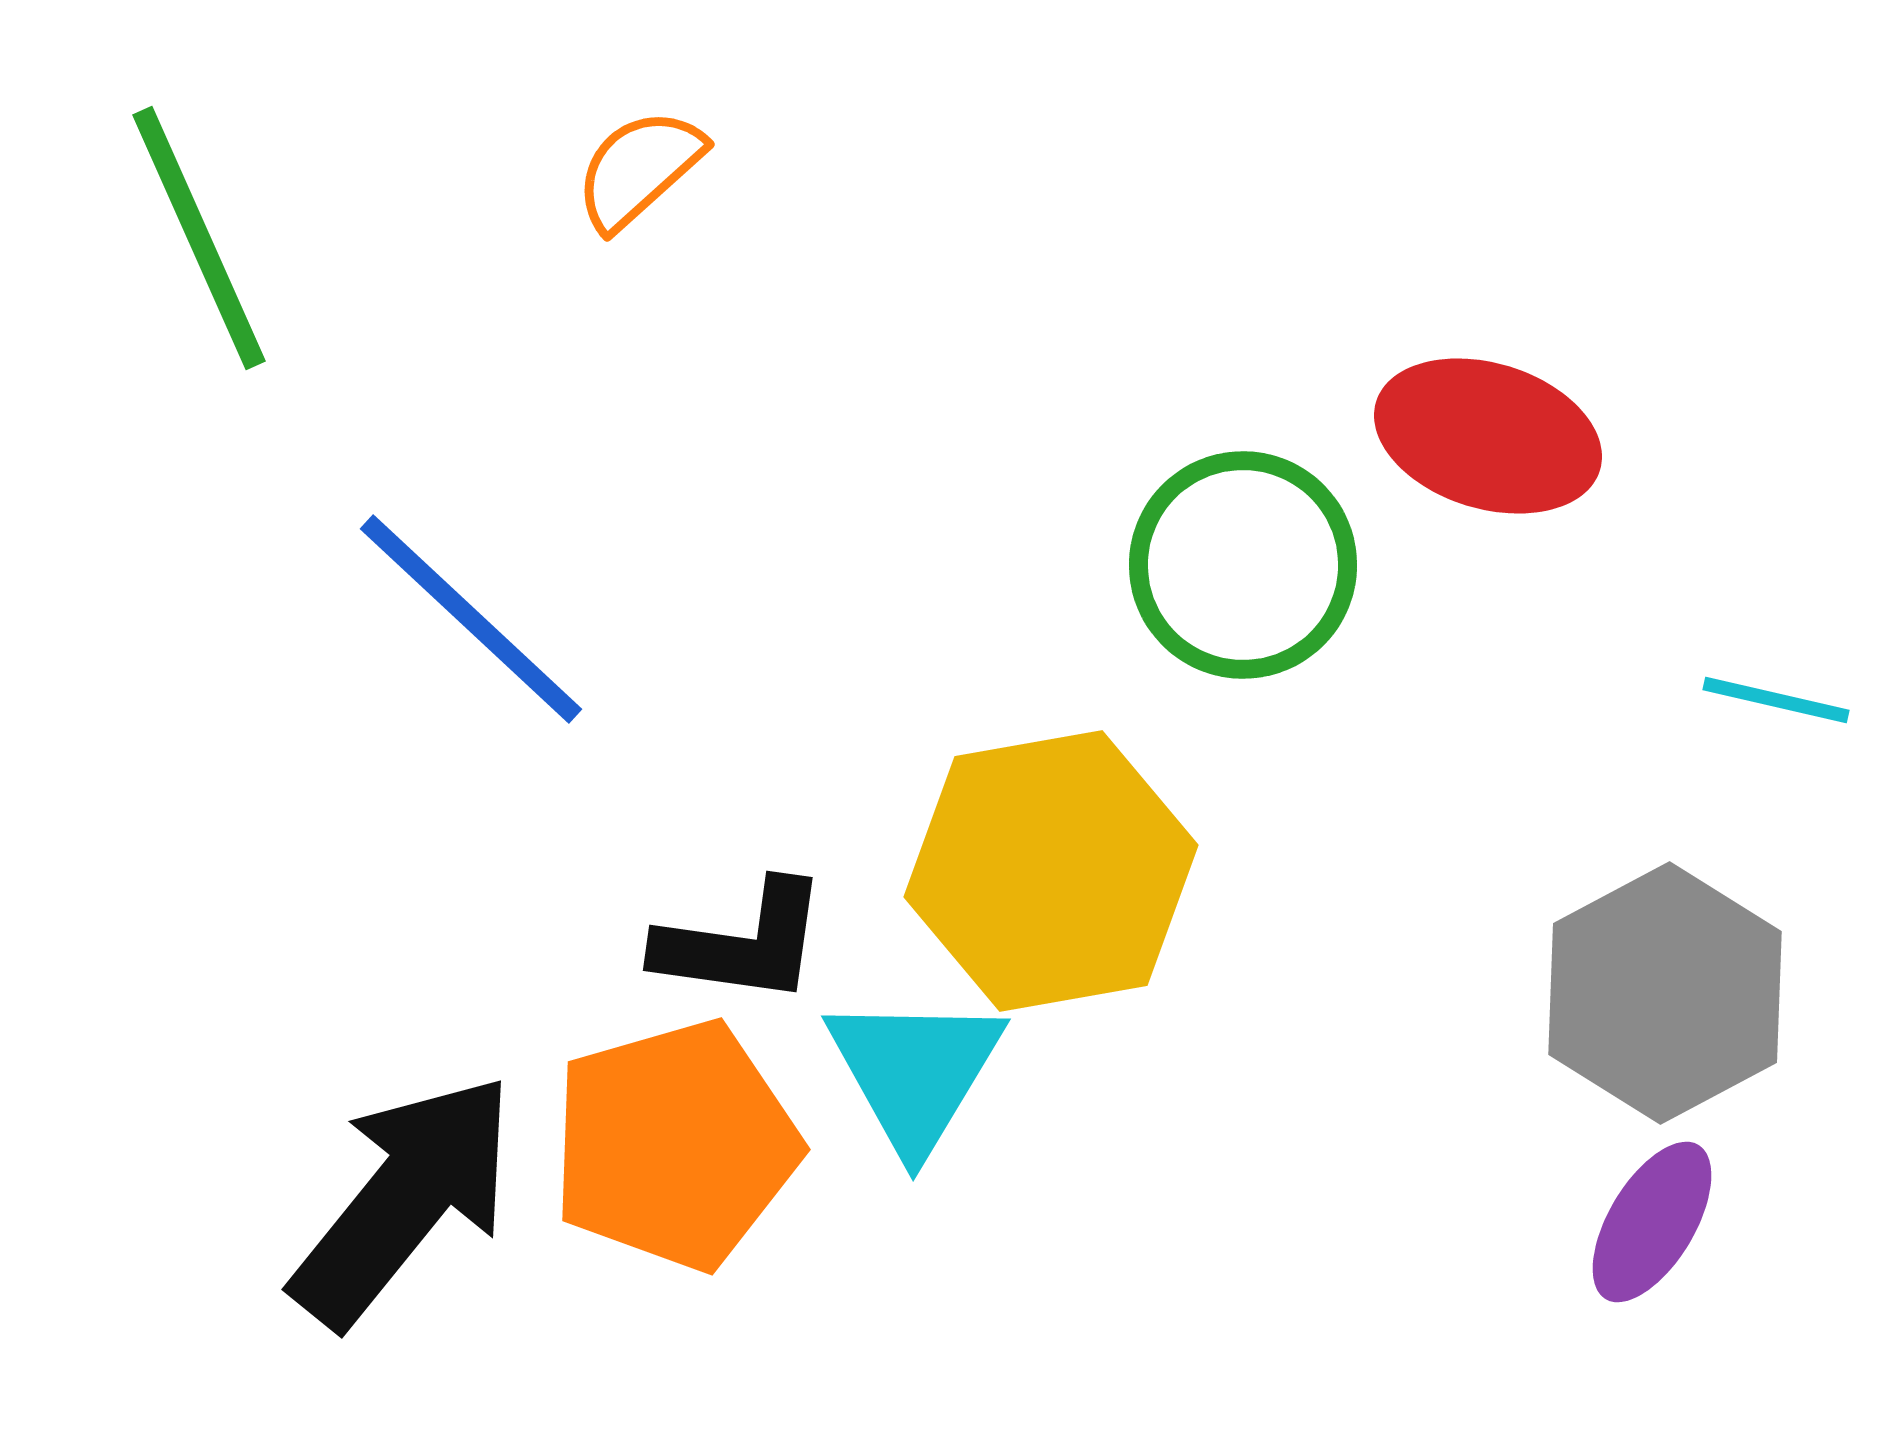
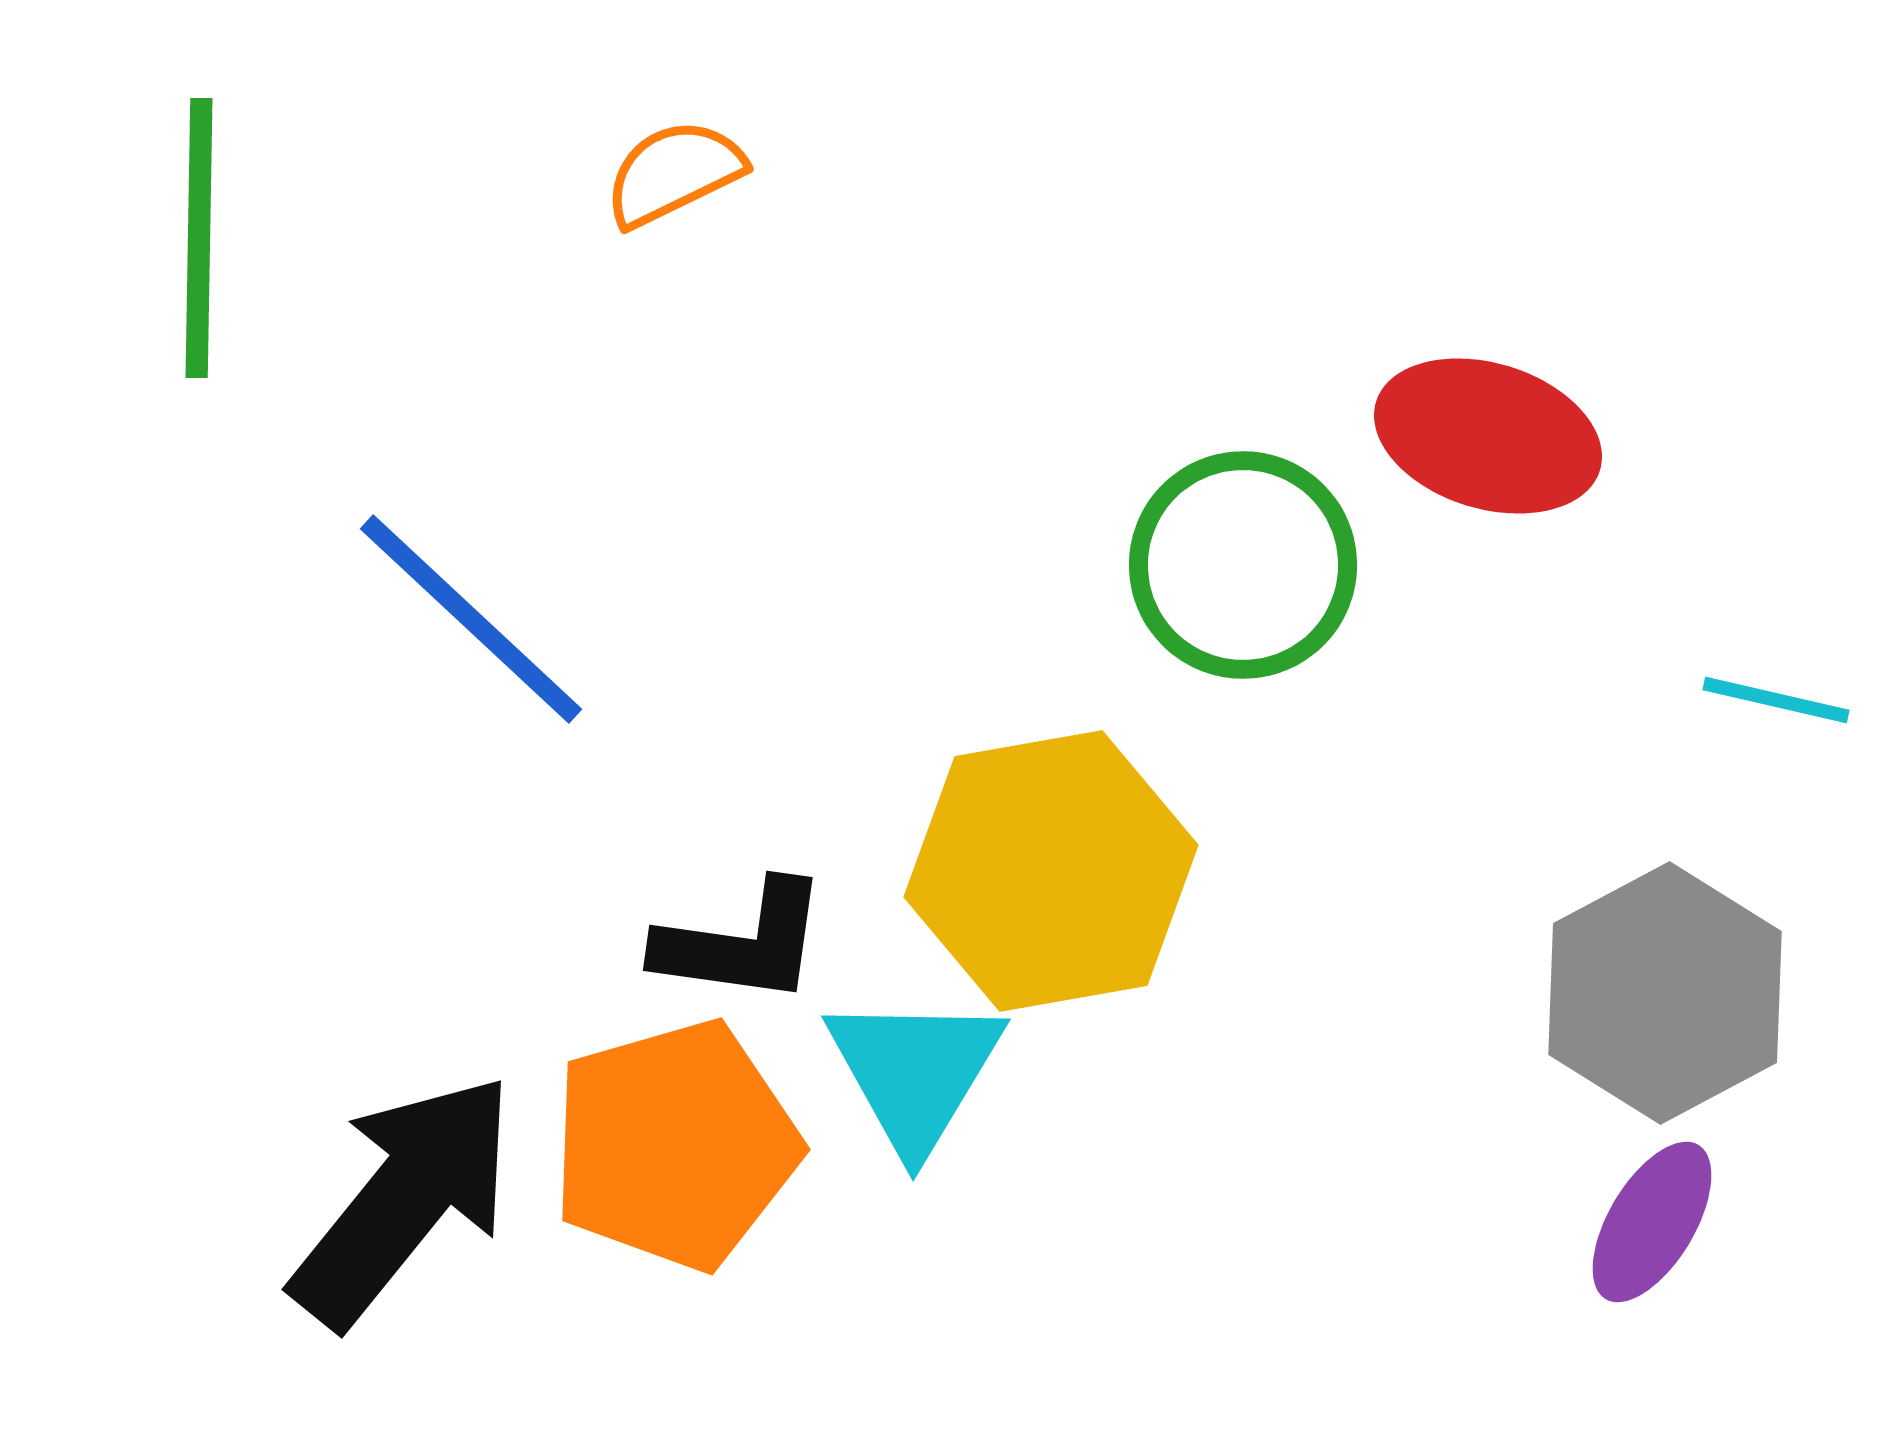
orange semicircle: moved 35 px right, 4 px down; rotated 16 degrees clockwise
green line: rotated 25 degrees clockwise
